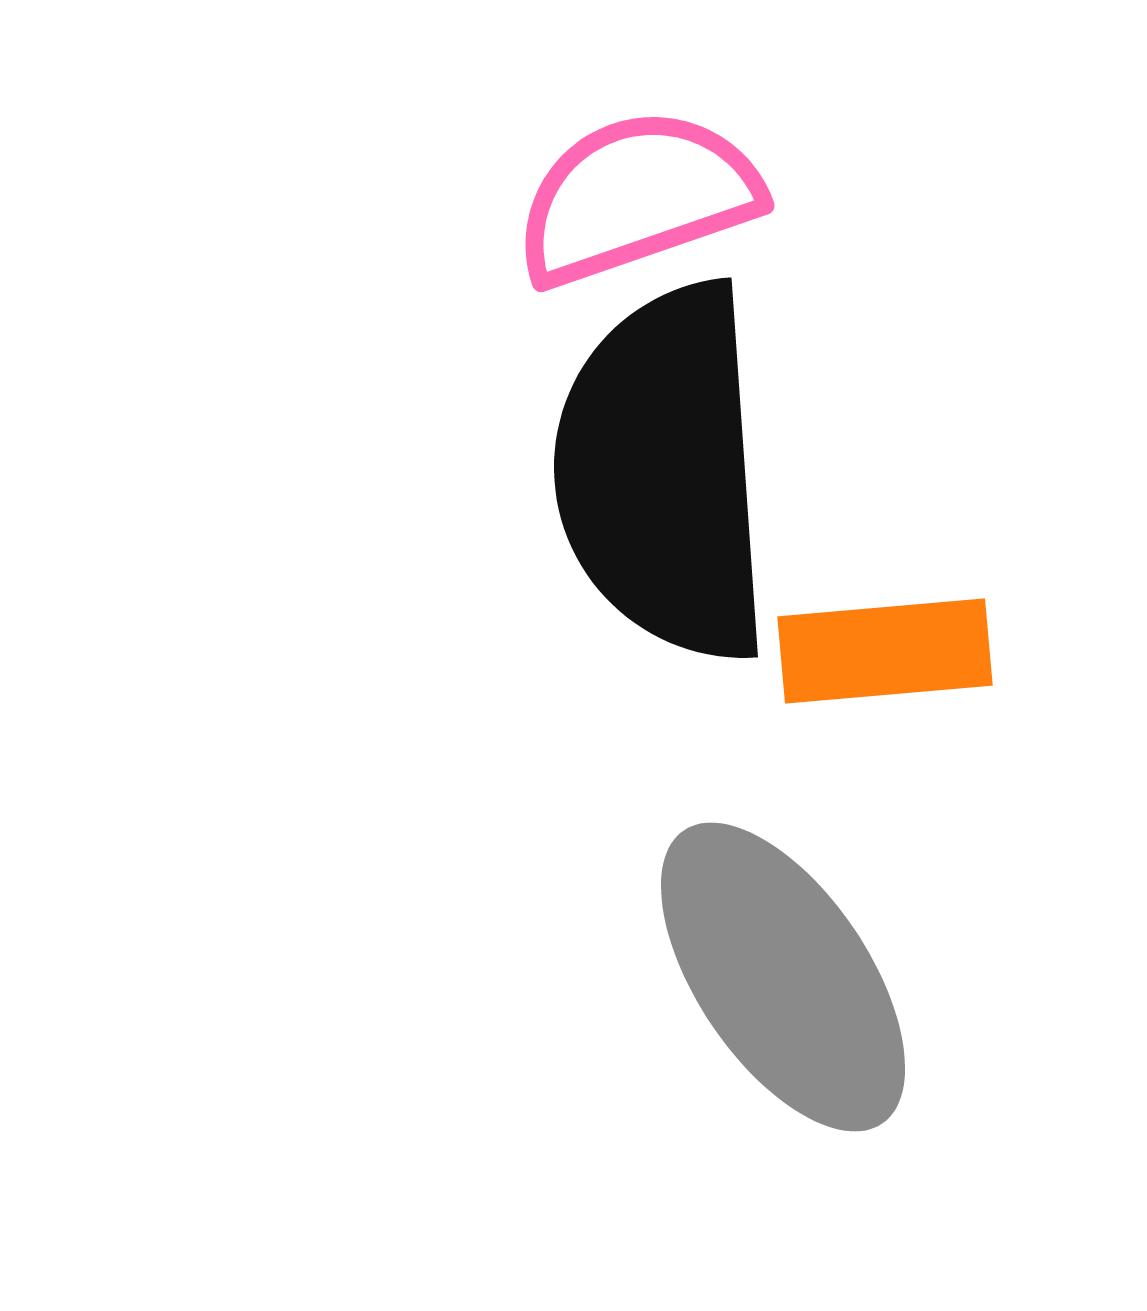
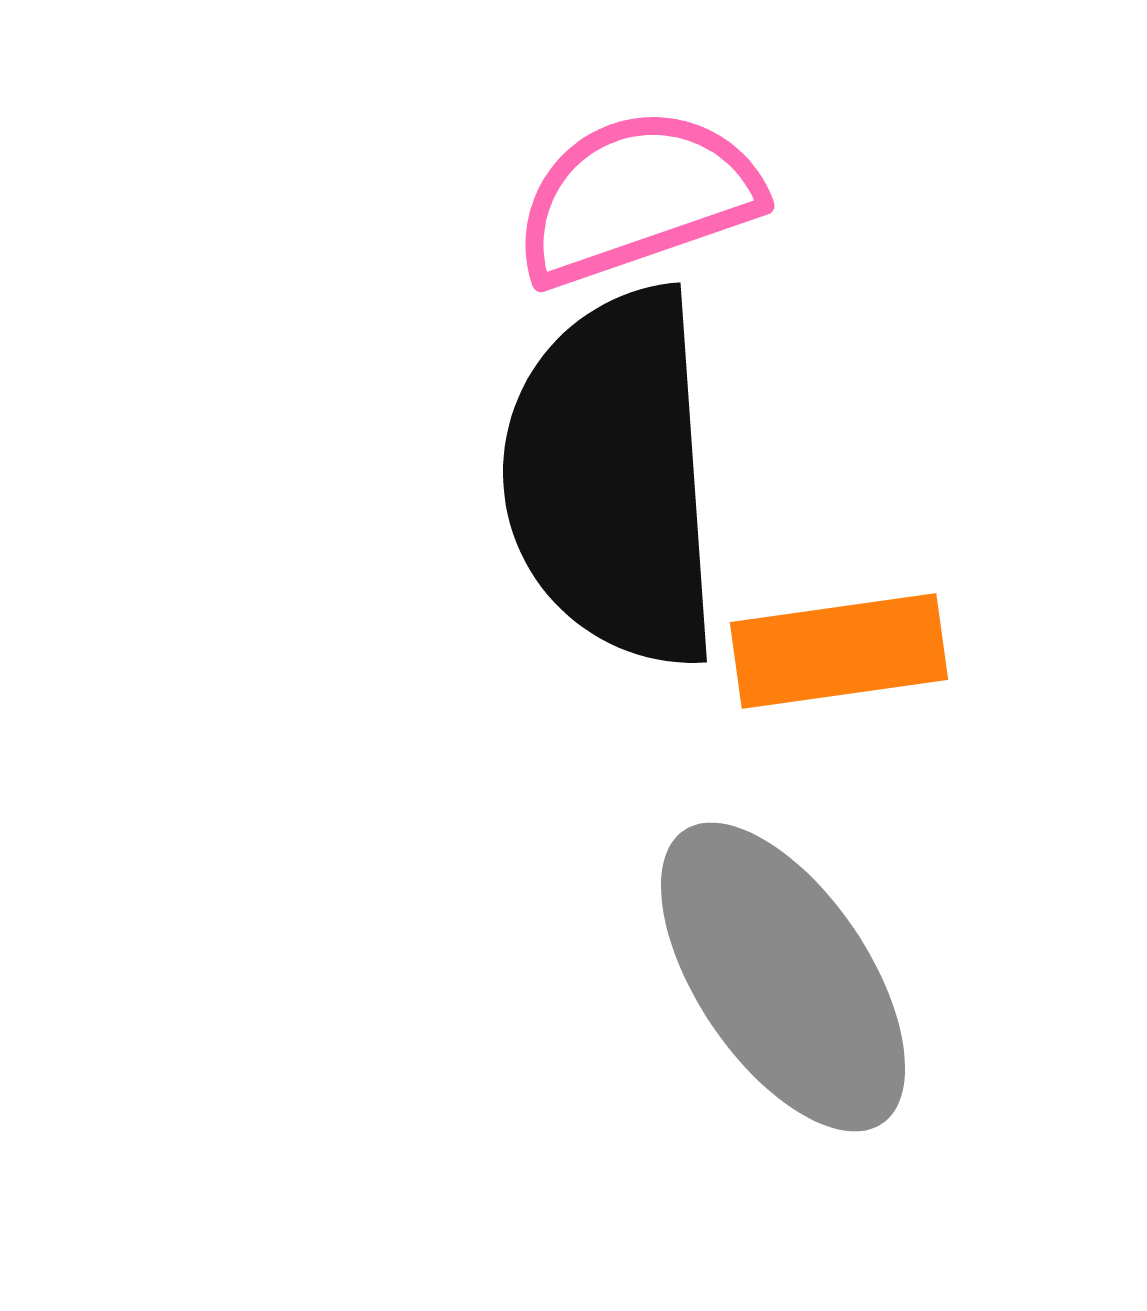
black semicircle: moved 51 px left, 5 px down
orange rectangle: moved 46 px left; rotated 3 degrees counterclockwise
